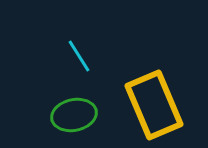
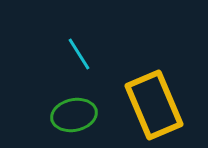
cyan line: moved 2 px up
